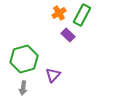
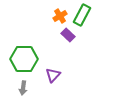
orange cross: moved 1 px right, 3 px down
green hexagon: rotated 16 degrees clockwise
